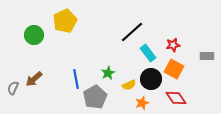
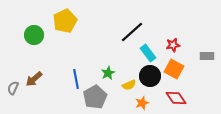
black circle: moved 1 px left, 3 px up
